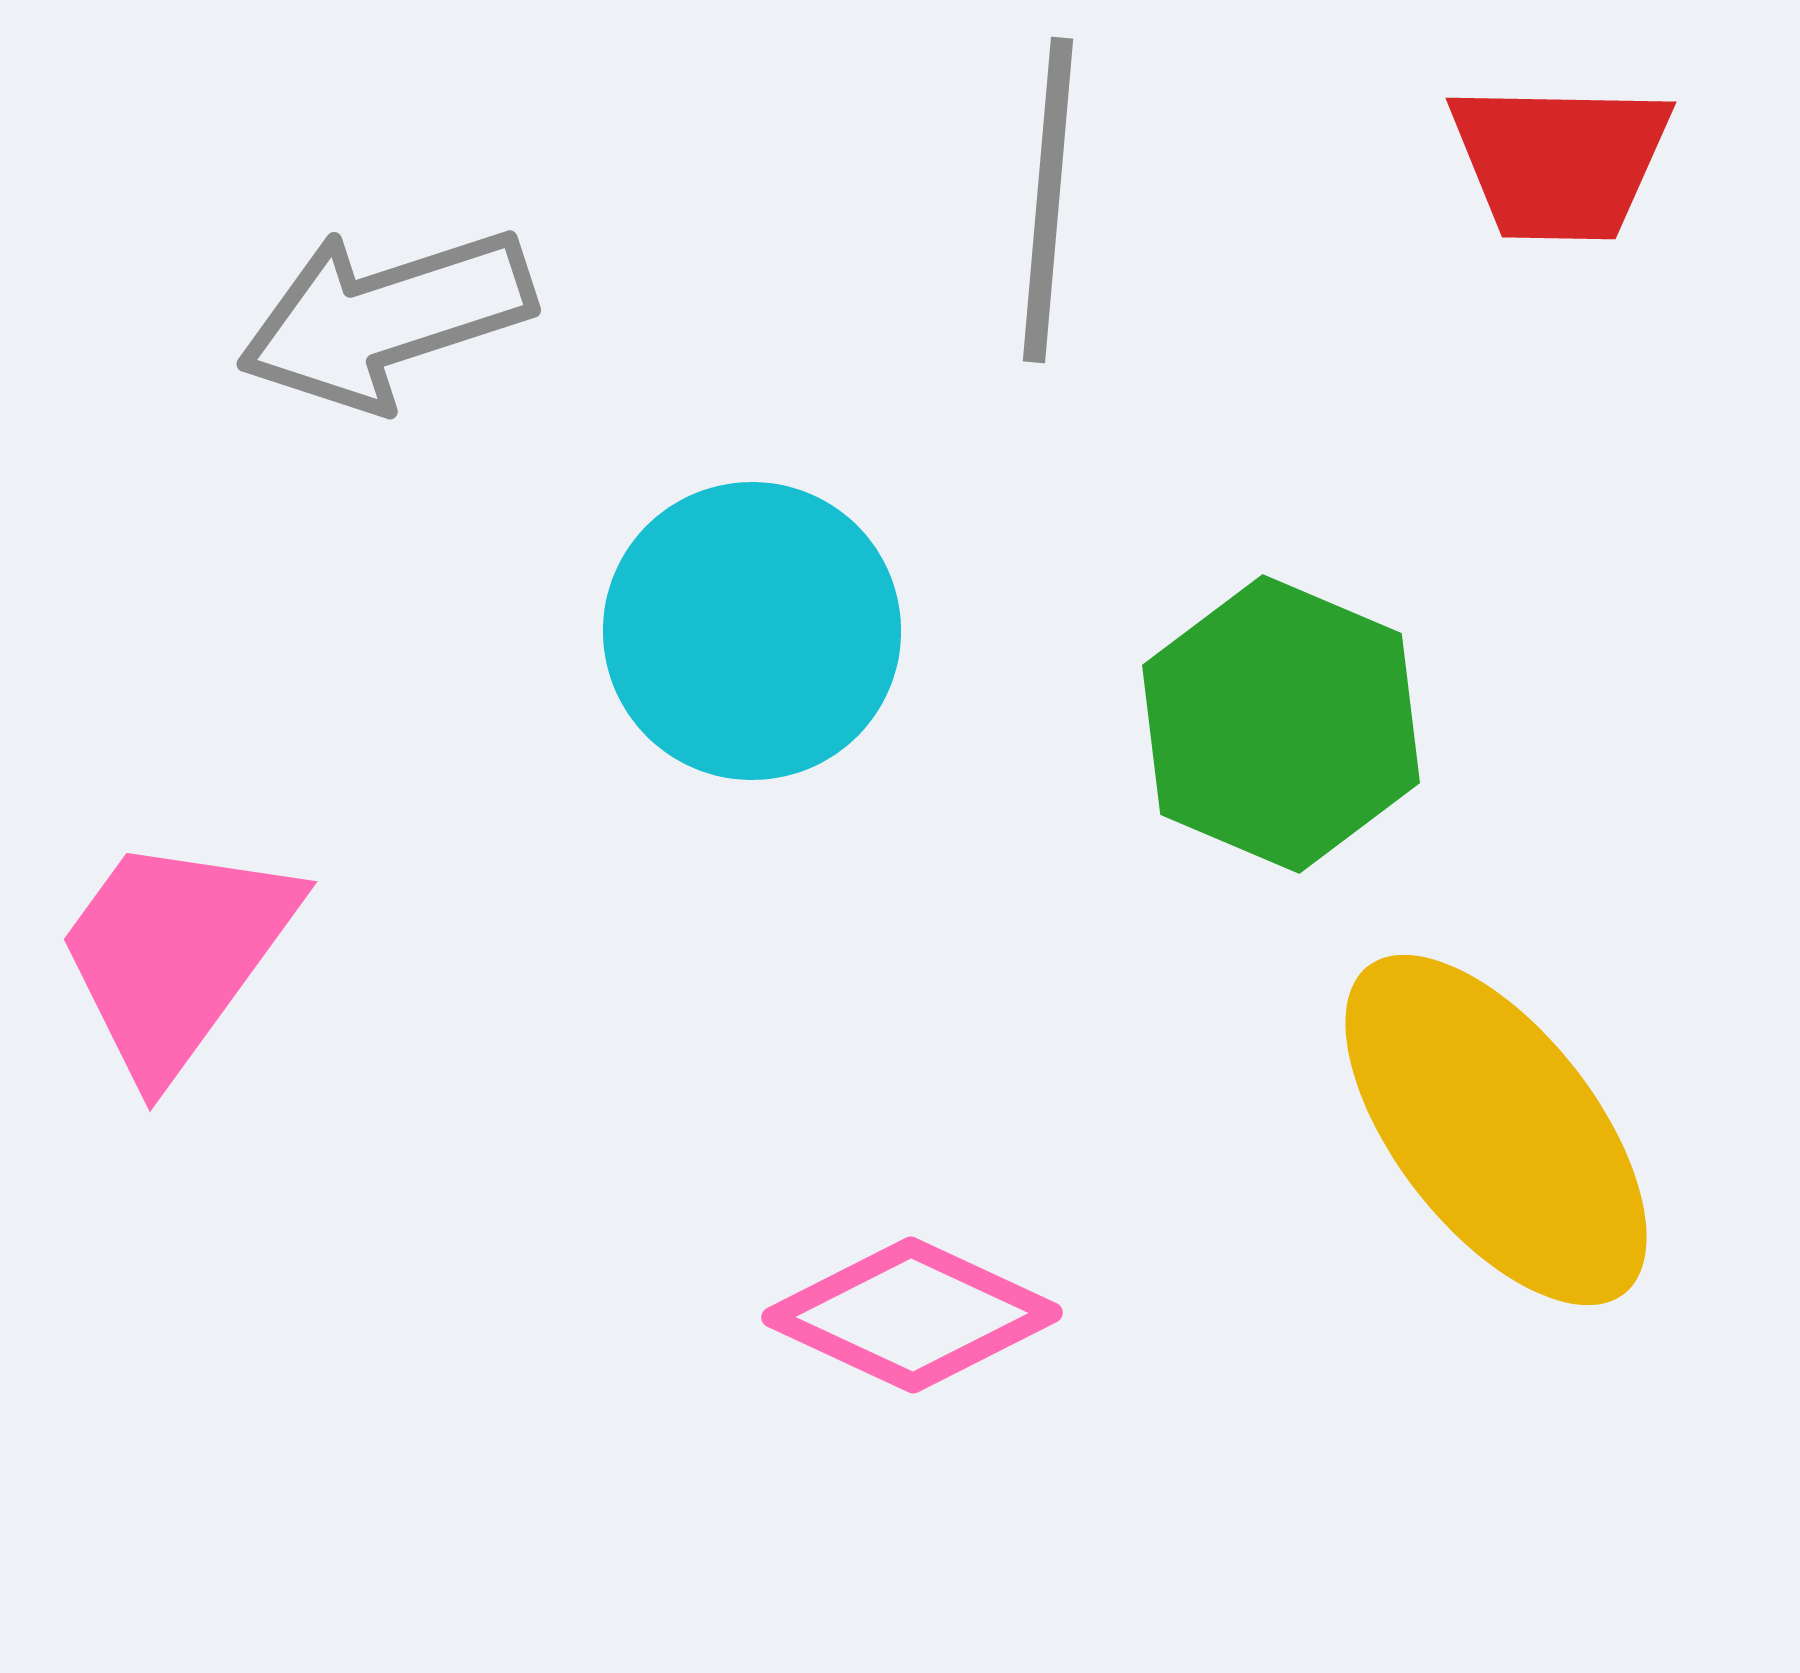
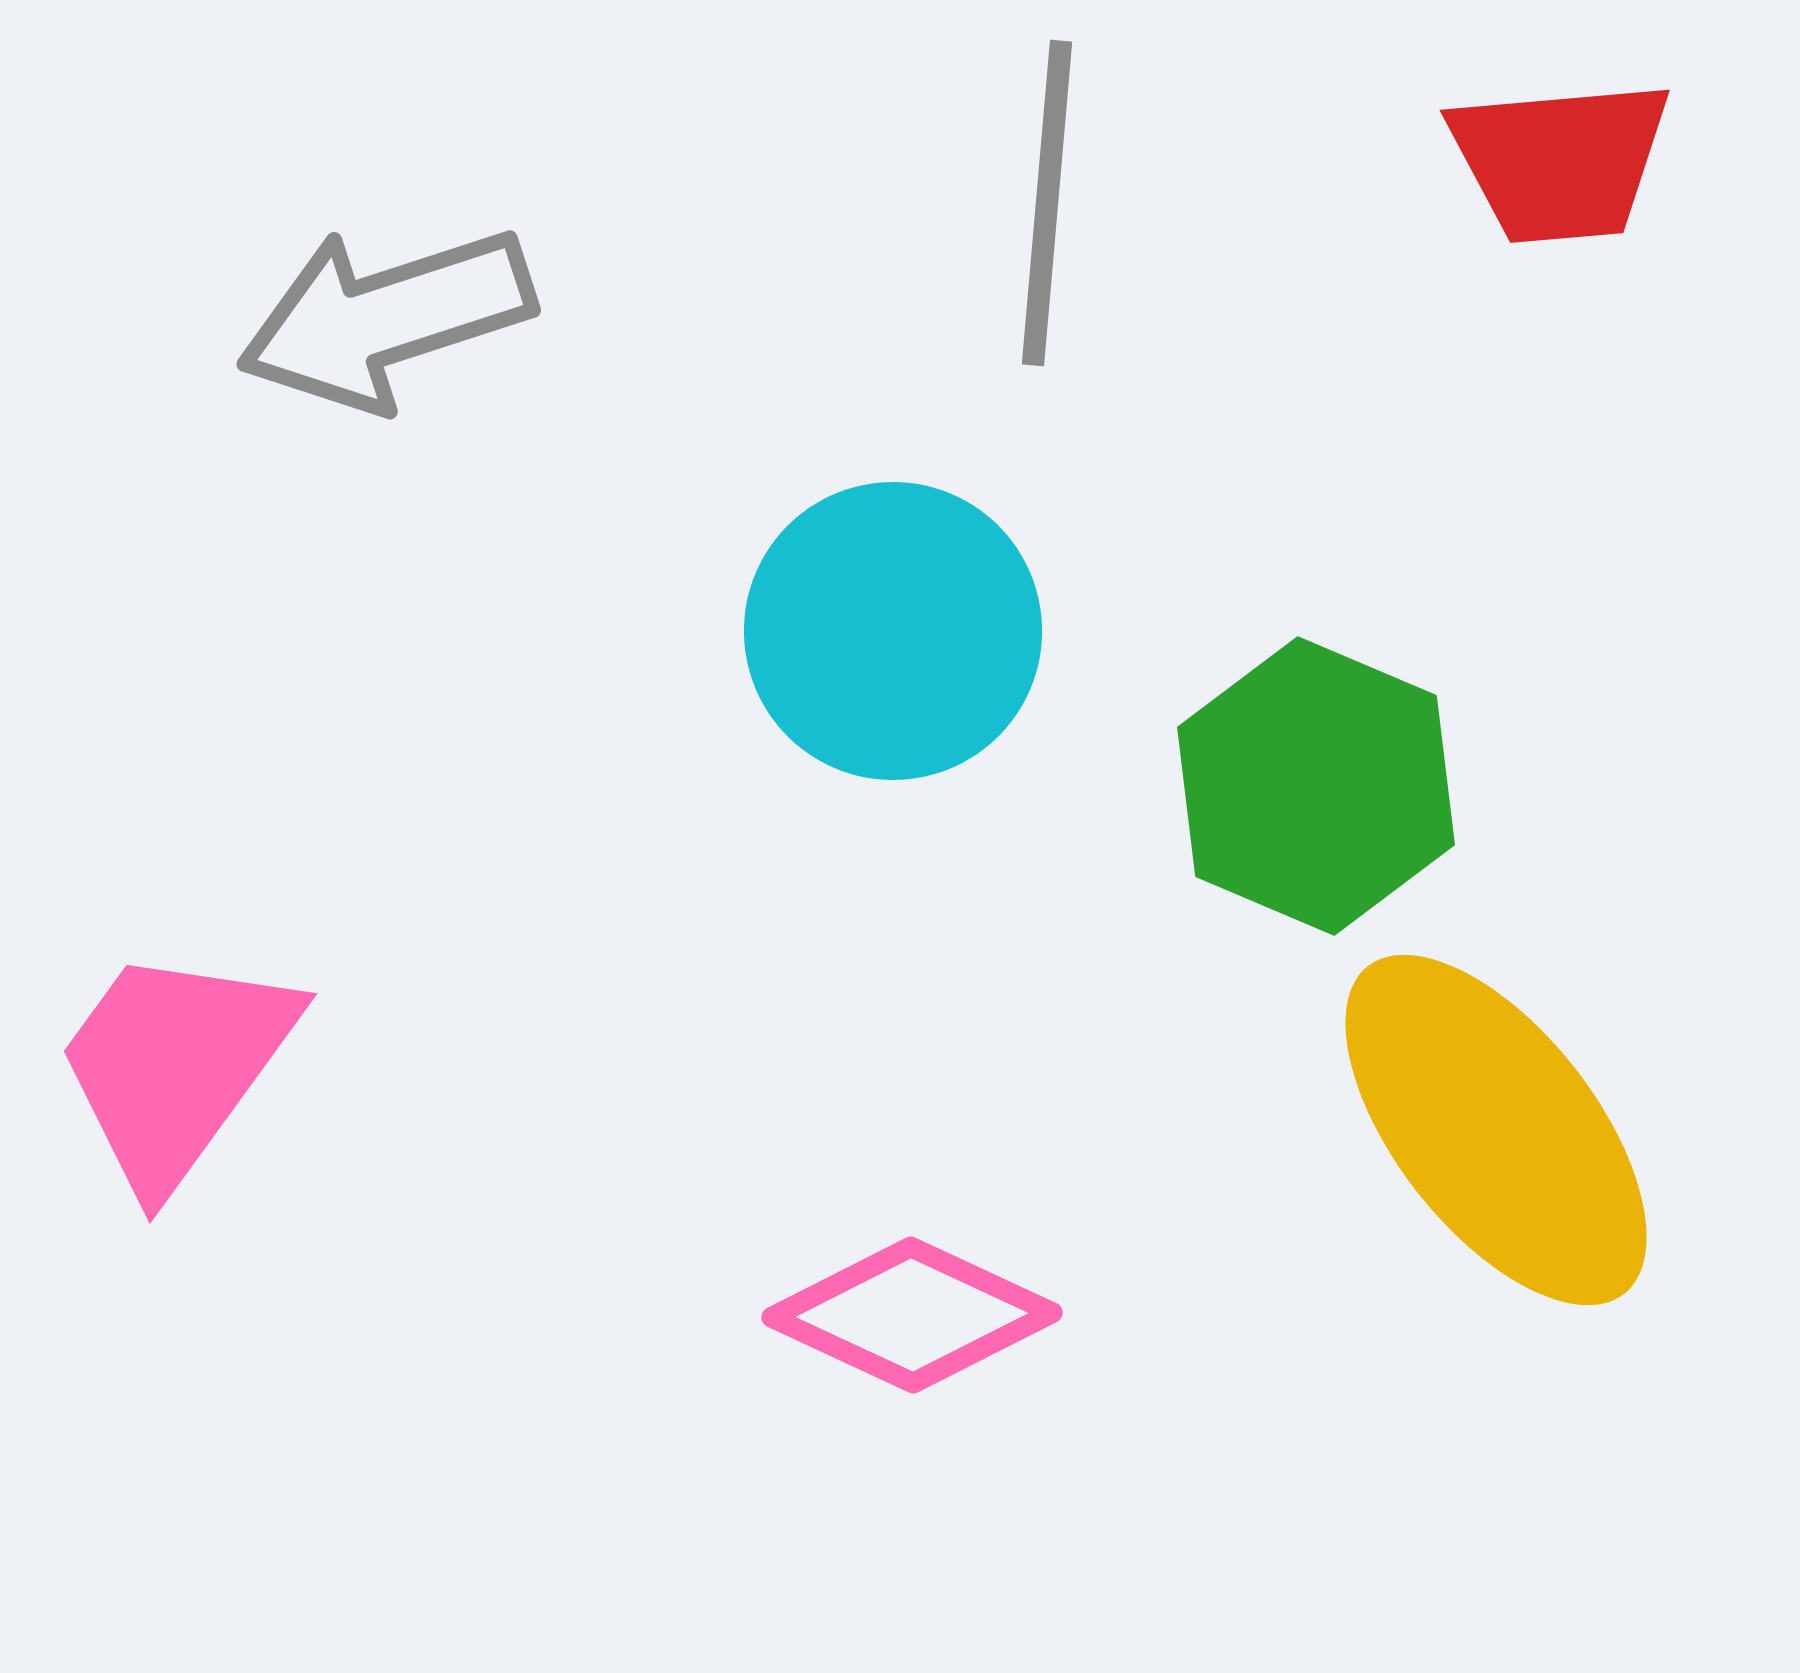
red trapezoid: rotated 6 degrees counterclockwise
gray line: moved 1 px left, 3 px down
cyan circle: moved 141 px right
green hexagon: moved 35 px right, 62 px down
pink trapezoid: moved 112 px down
